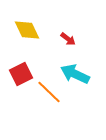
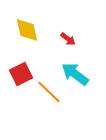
yellow diamond: rotated 12 degrees clockwise
cyan arrow: rotated 12 degrees clockwise
